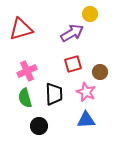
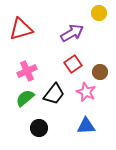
yellow circle: moved 9 px right, 1 px up
red square: rotated 18 degrees counterclockwise
black trapezoid: rotated 40 degrees clockwise
green semicircle: rotated 66 degrees clockwise
blue triangle: moved 6 px down
black circle: moved 2 px down
